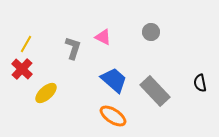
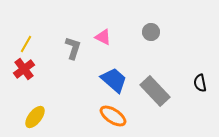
red cross: moved 2 px right; rotated 10 degrees clockwise
yellow ellipse: moved 11 px left, 24 px down; rotated 10 degrees counterclockwise
